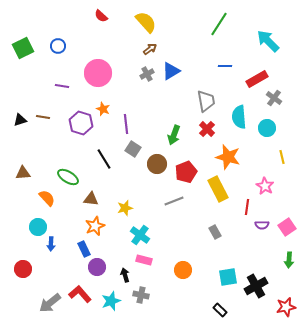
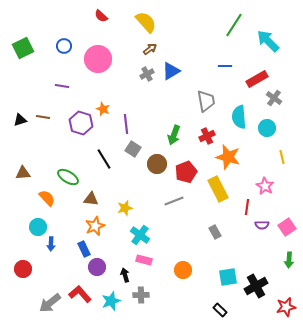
green line at (219, 24): moved 15 px right, 1 px down
blue circle at (58, 46): moved 6 px right
pink circle at (98, 73): moved 14 px up
red cross at (207, 129): moved 7 px down; rotated 21 degrees clockwise
gray cross at (141, 295): rotated 14 degrees counterclockwise
